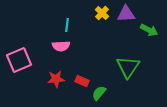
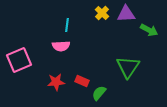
red star: moved 3 px down
